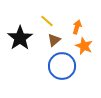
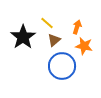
yellow line: moved 2 px down
black star: moved 3 px right, 1 px up
orange star: rotated 12 degrees counterclockwise
